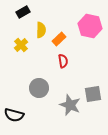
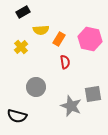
pink hexagon: moved 13 px down
yellow semicircle: rotated 84 degrees clockwise
orange rectangle: rotated 16 degrees counterclockwise
yellow cross: moved 2 px down
red semicircle: moved 2 px right, 1 px down
gray circle: moved 3 px left, 1 px up
gray star: moved 1 px right, 1 px down
black semicircle: moved 3 px right, 1 px down
